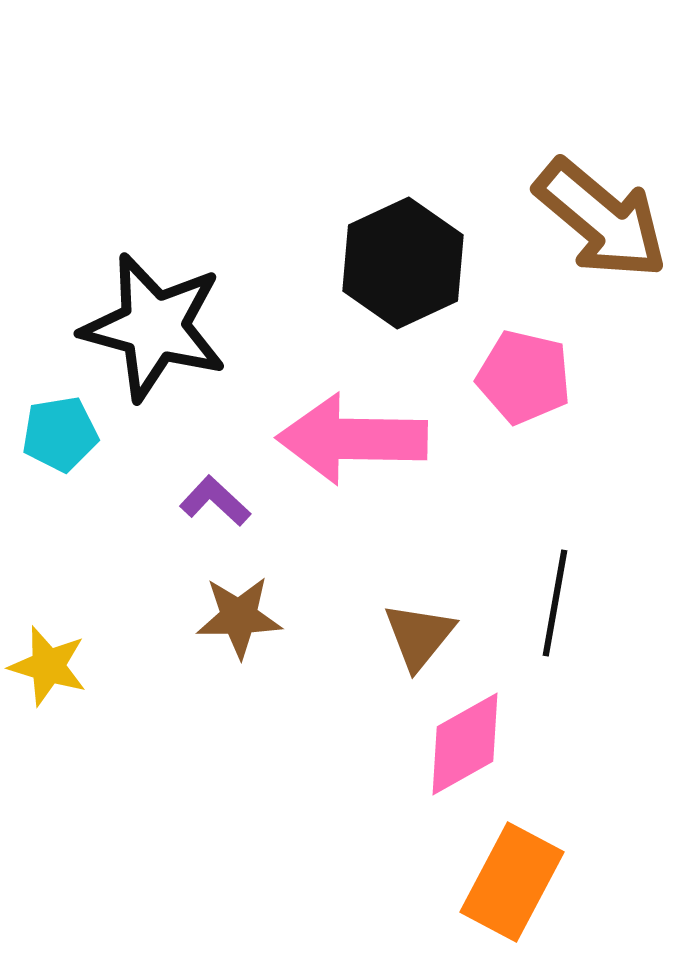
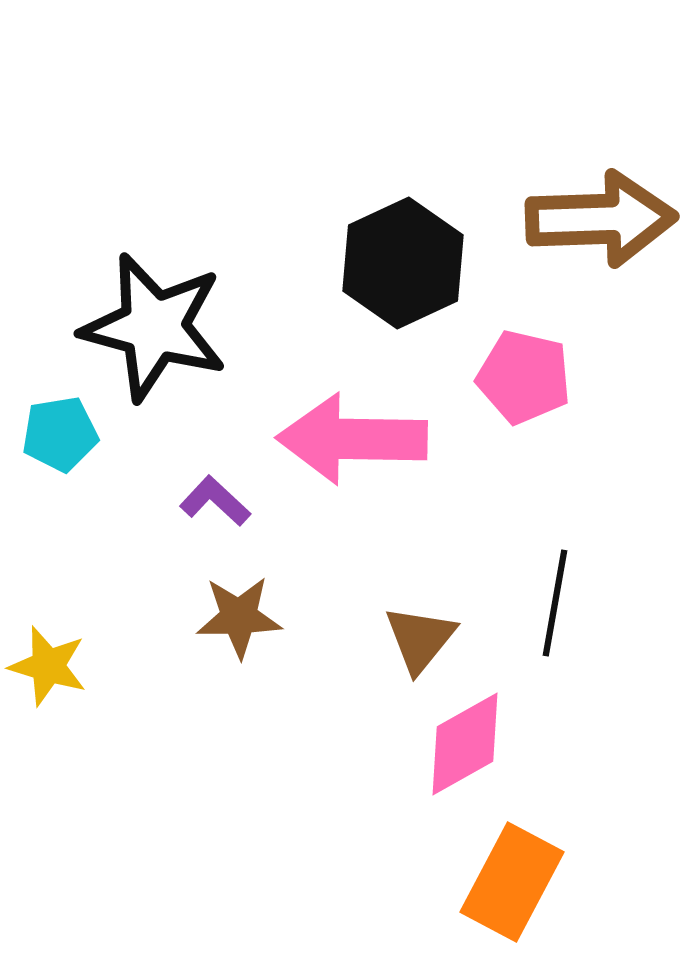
brown arrow: rotated 42 degrees counterclockwise
brown triangle: moved 1 px right, 3 px down
